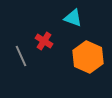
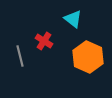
cyan triangle: moved 1 px down; rotated 18 degrees clockwise
gray line: moved 1 px left; rotated 10 degrees clockwise
